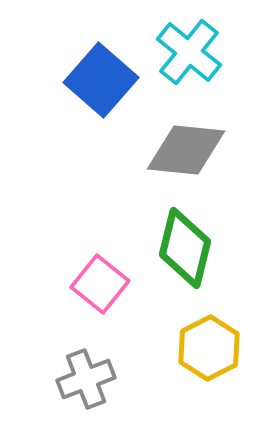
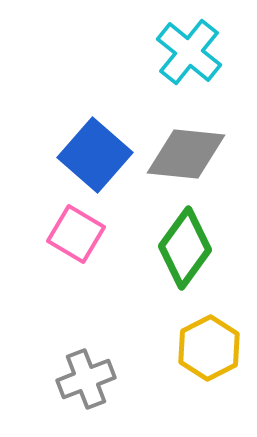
blue square: moved 6 px left, 75 px down
gray diamond: moved 4 px down
green diamond: rotated 22 degrees clockwise
pink square: moved 24 px left, 50 px up; rotated 8 degrees counterclockwise
